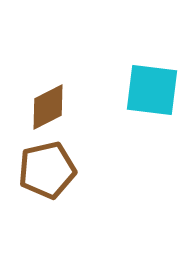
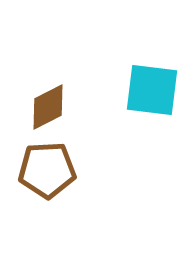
brown pentagon: rotated 10 degrees clockwise
